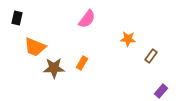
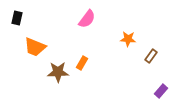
brown star: moved 4 px right, 4 px down
